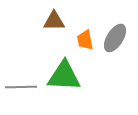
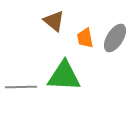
brown triangle: rotated 40 degrees clockwise
orange trapezoid: moved 2 px up
